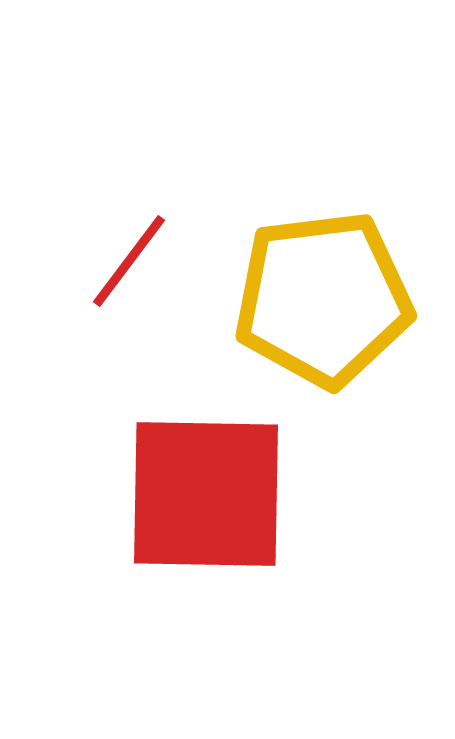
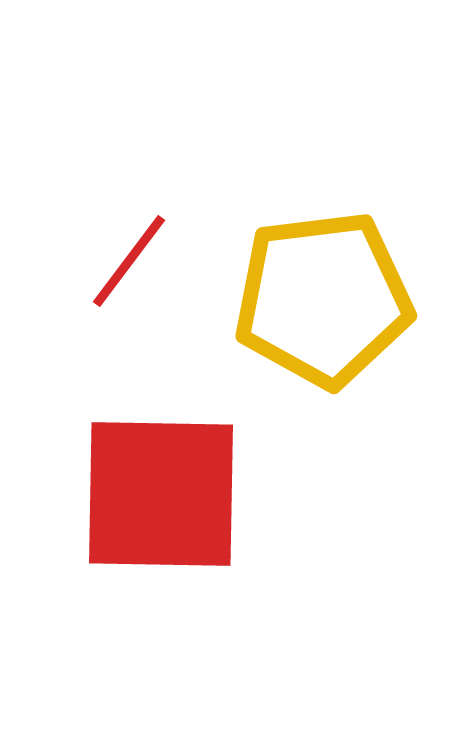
red square: moved 45 px left
